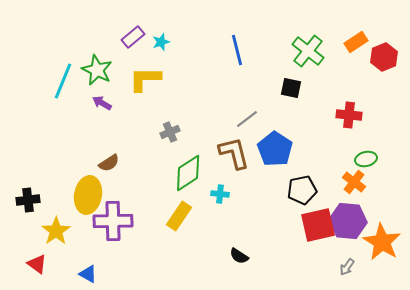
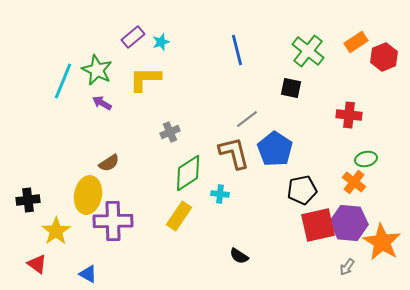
purple hexagon: moved 1 px right, 2 px down
